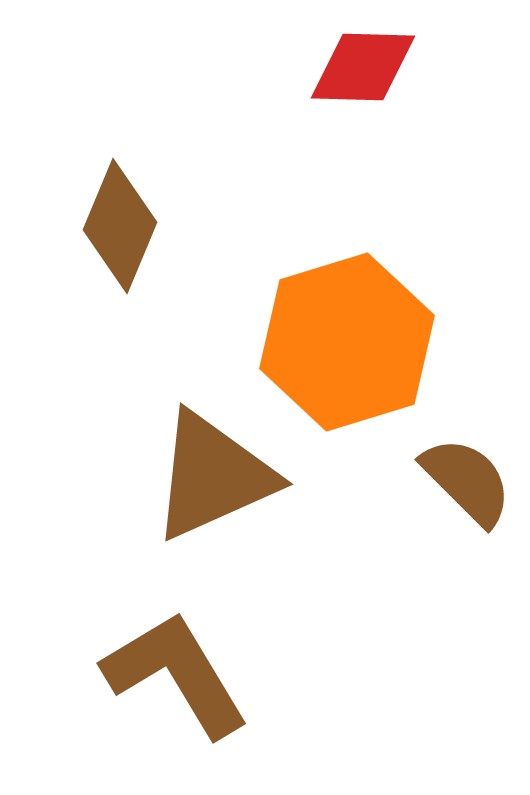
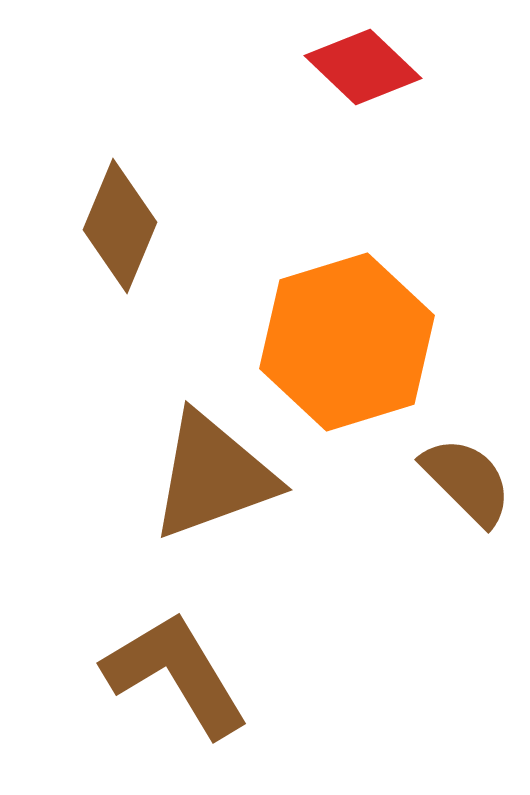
red diamond: rotated 42 degrees clockwise
brown triangle: rotated 4 degrees clockwise
